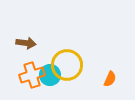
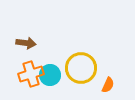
yellow circle: moved 14 px right, 3 px down
orange cross: moved 1 px left, 1 px up
orange semicircle: moved 2 px left, 6 px down
